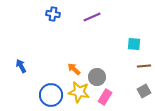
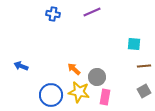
purple line: moved 5 px up
blue arrow: rotated 40 degrees counterclockwise
pink rectangle: rotated 21 degrees counterclockwise
